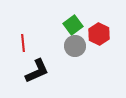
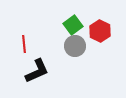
red hexagon: moved 1 px right, 3 px up
red line: moved 1 px right, 1 px down
